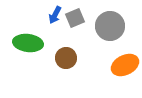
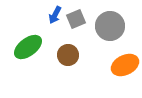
gray square: moved 1 px right, 1 px down
green ellipse: moved 4 px down; rotated 44 degrees counterclockwise
brown circle: moved 2 px right, 3 px up
